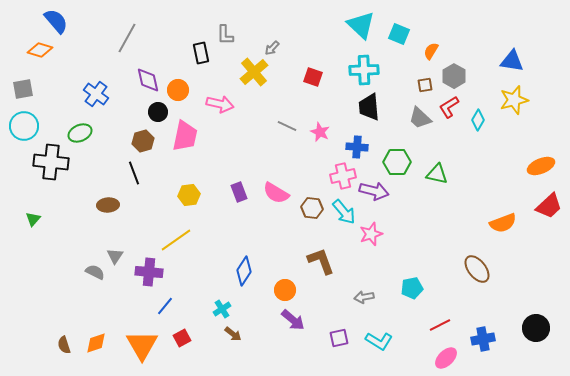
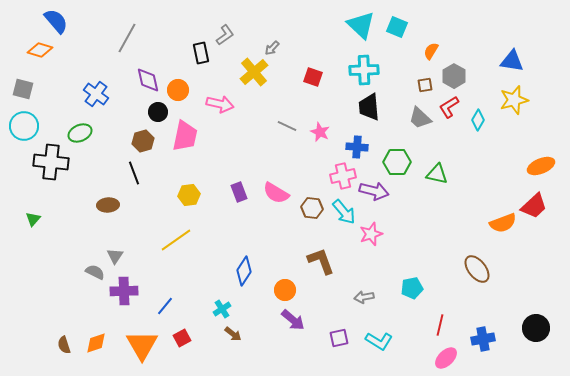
cyan square at (399, 34): moved 2 px left, 7 px up
gray L-shape at (225, 35): rotated 125 degrees counterclockwise
gray square at (23, 89): rotated 25 degrees clockwise
red trapezoid at (549, 206): moved 15 px left
purple cross at (149, 272): moved 25 px left, 19 px down; rotated 8 degrees counterclockwise
red line at (440, 325): rotated 50 degrees counterclockwise
